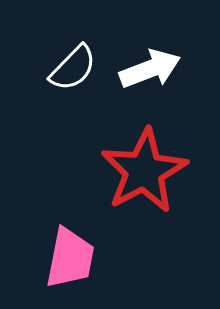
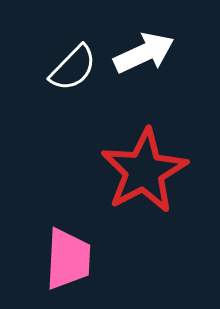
white arrow: moved 6 px left, 16 px up; rotated 4 degrees counterclockwise
pink trapezoid: moved 2 px left, 1 px down; rotated 8 degrees counterclockwise
